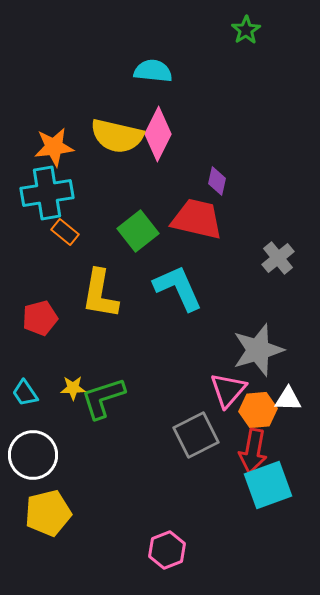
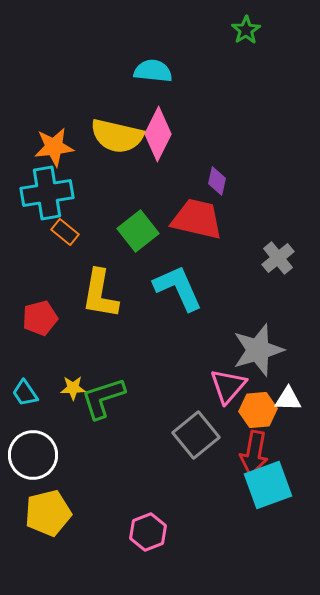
pink triangle: moved 4 px up
gray square: rotated 12 degrees counterclockwise
red arrow: moved 1 px right, 2 px down
pink hexagon: moved 19 px left, 18 px up
